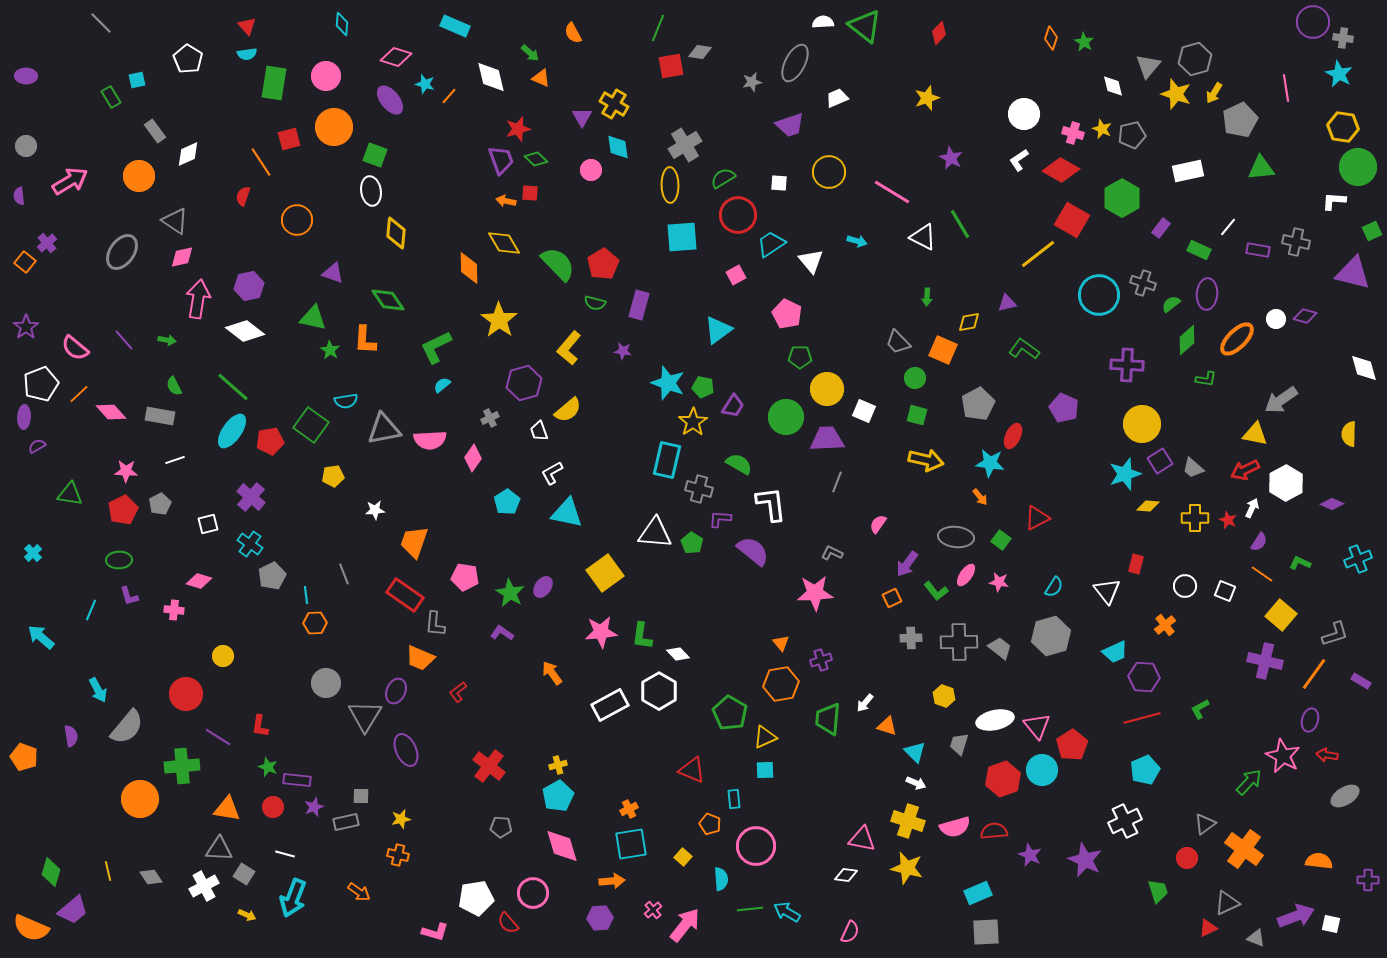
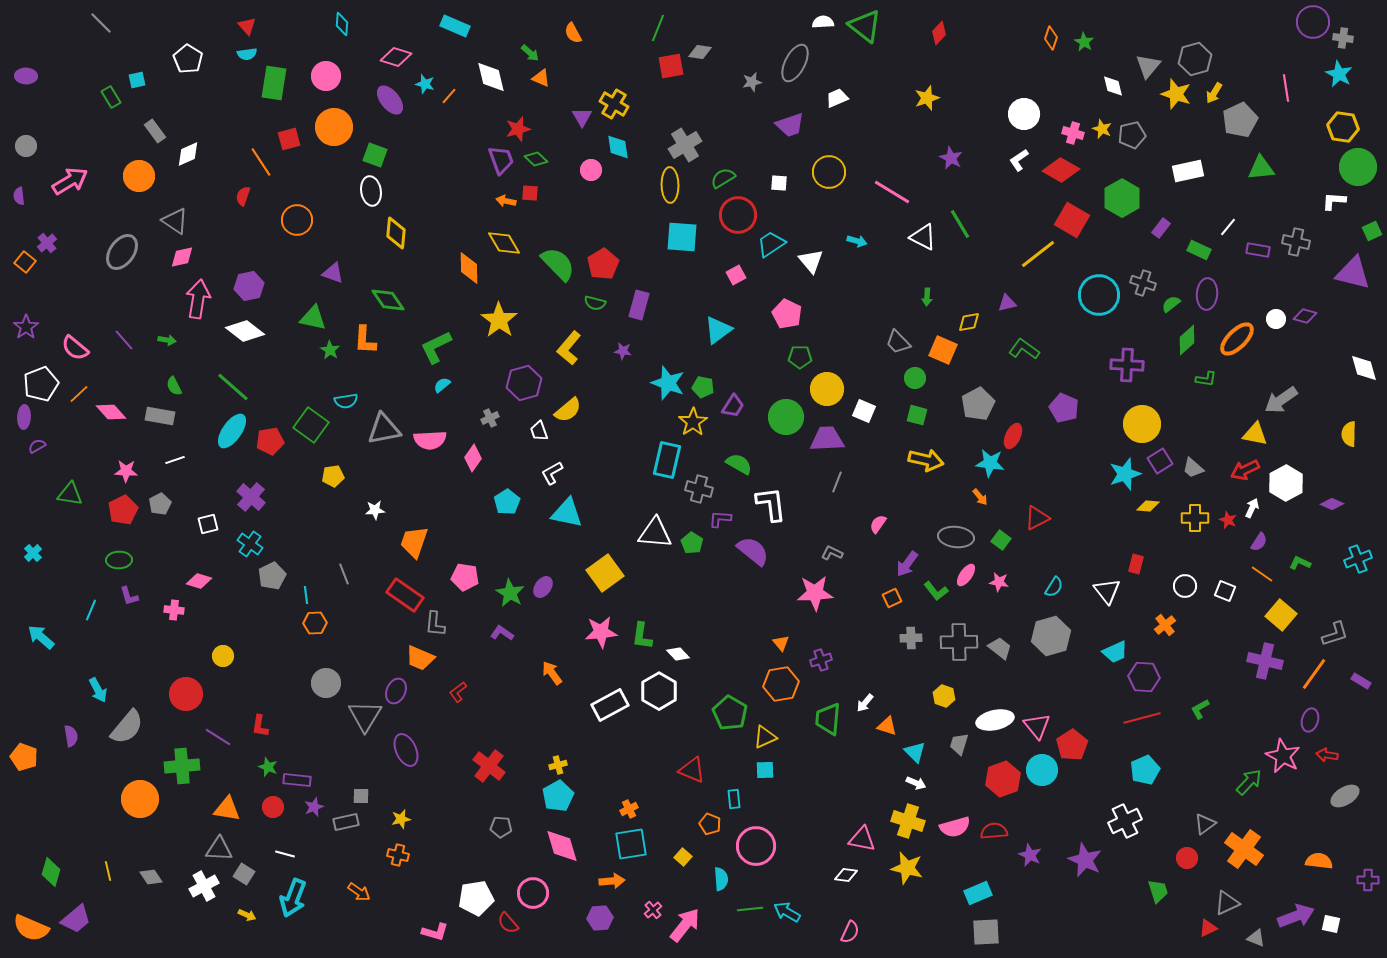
cyan square at (682, 237): rotated 8 degrees clockwise
purple trapezoid at (73, 910): moved 3 px right, 9 px down
